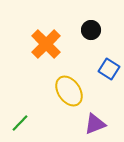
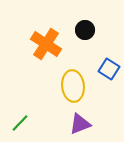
black circle: moved 6 px left
orange cross: rotated 12 degrees counterclockwise
yellow ellipse: moved 4 px right, 5 px up; rotated 28 degrees clockwise
purple triangle: moved 15 px left
